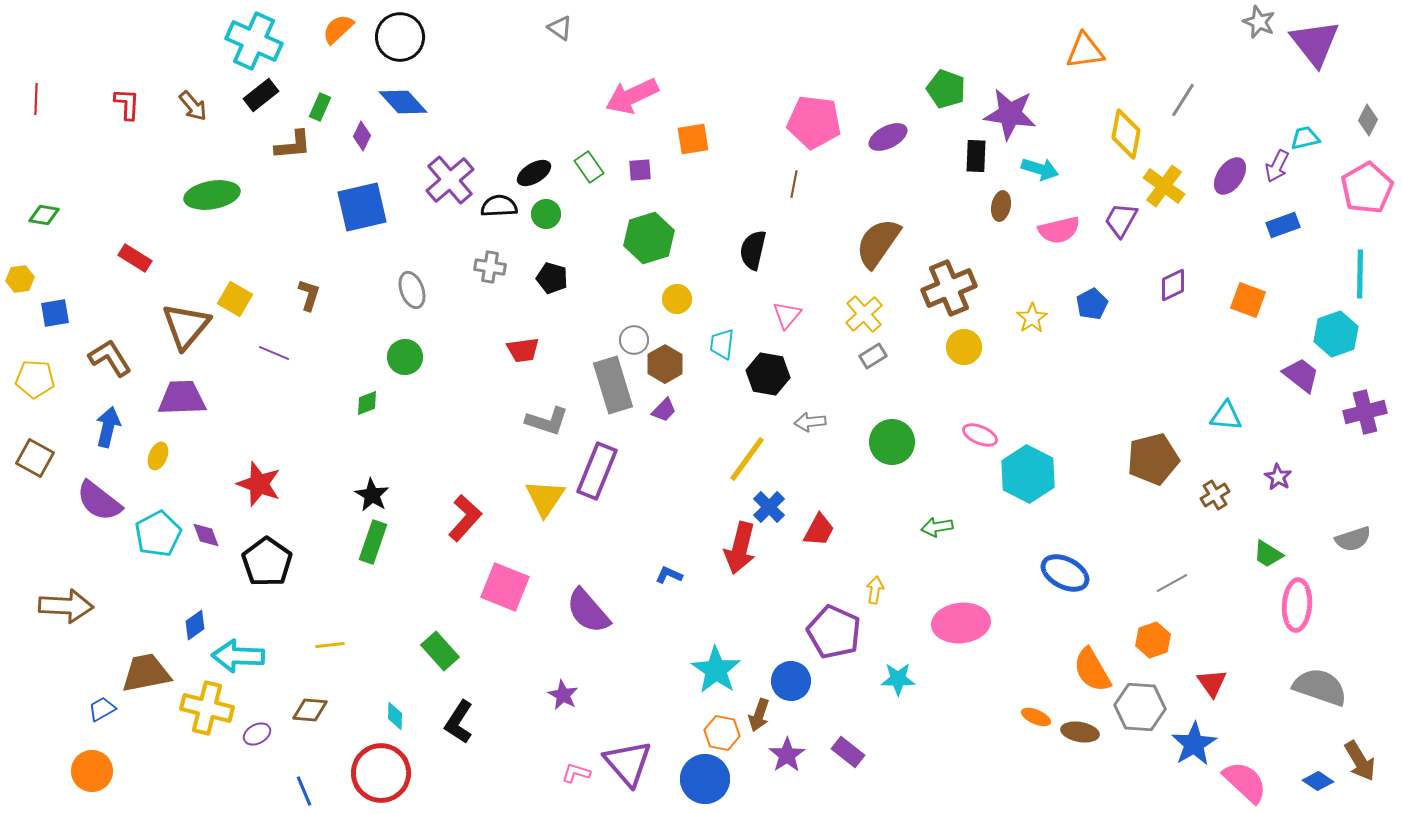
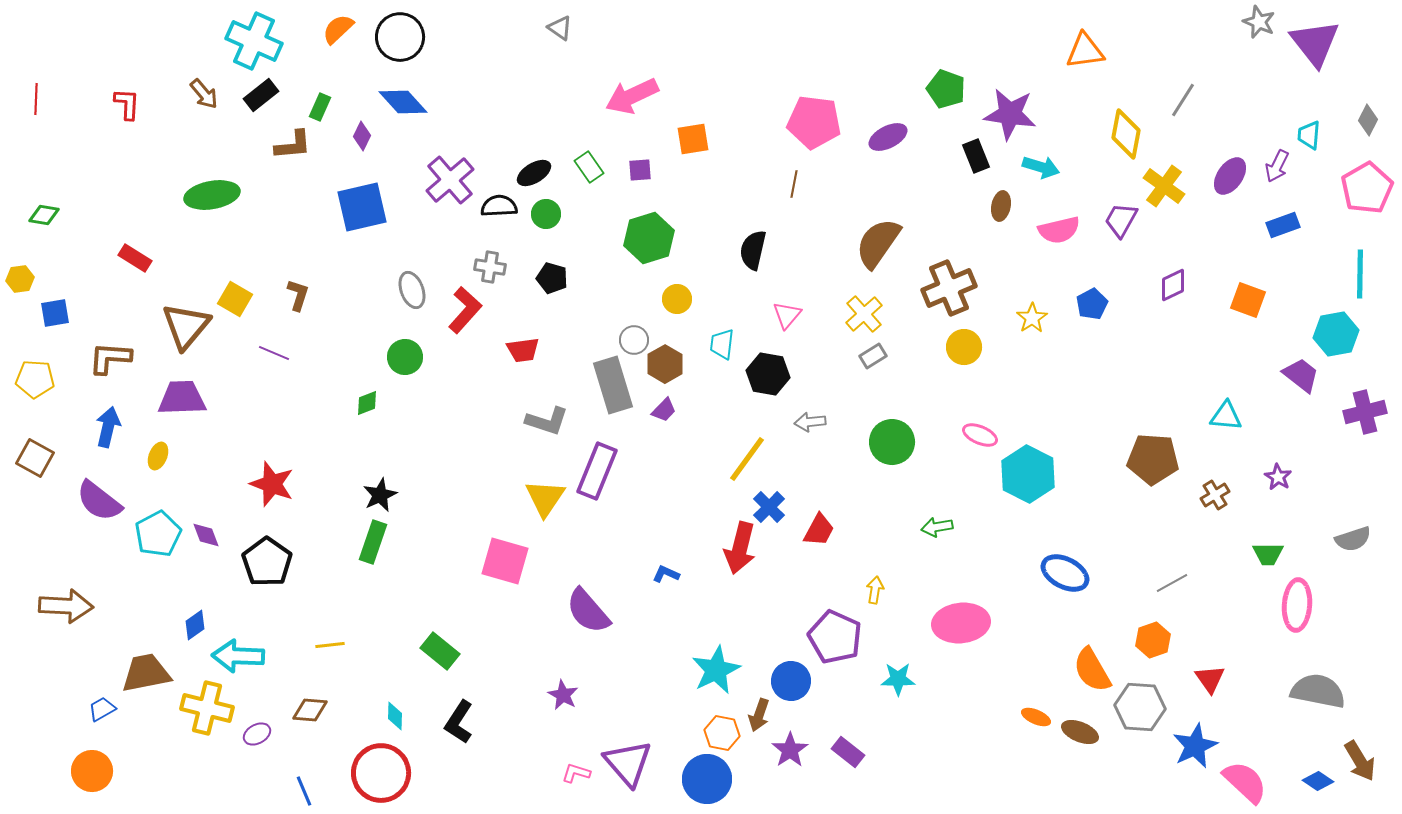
brown arrow at (193, 106): moved 11 px right, 12 px up
cyan trapezoid at (1305, 138): moved 4 px right, 3 px up; rotated 72 degrees counterclockwise
black rectangle at (976, 156): rotated 24 degrees counterclockwise
cyan arrow at (1040, 169): moved 1 px right, 2 px up
brown L-shape at (309, 295): moved 11 px left
cyan hexagon at (1336, 334): rotated 9 degrees clockwise
brown L-shape at (110, 358): rotated 54 degrees counterclockwise
brown pentagon at (1153, 459): rotated 18 degrees clockwise
red star at (259, 484): moved 13 px right
black star at (372, 495): moved 8 px right; rotated 16 degrees clockwise
red L-shape at (465, 518): moved 208 px up
green trapezoid at (1268, 554): rotated 32 degrees counterclockwise
blue L-shape at (669, 575): moved 3 px left, 1 px up
pink square at (505, 587): moved 26 px up; rotated 6 degrees counterclockwise
purple pentagon at (834, 632): moved 1 px right, 5 px down
green rectangle at (440, 651): rotated 9 degrees counterclockwise
cyan star at (716, 670): rotated 12 degrees clockwise
red triangle at (1212, 683): moved 2 px left, 4 px up
gray semicircle at (1320, 687): moved 2 px left, 4 px down; rotated 8 degrees counterclockwise
brown ellipse at (1080, 732): rotated 12 degrees clockwise
blue star at (1194, 744): moved 1 px right, 2 px down; rotated 6 degrees clockwise
purple star at (787, 755): moved 3 px right, 5 px up
blue circle at (705, 779): moved 2 px right
